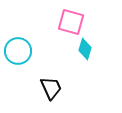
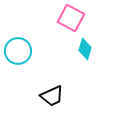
pink square: moved 4 px up; rotated 12 degrees clockwise
black trapezoid: moved 1 px right, 8 px down; rotated 90 degrees clockwise
